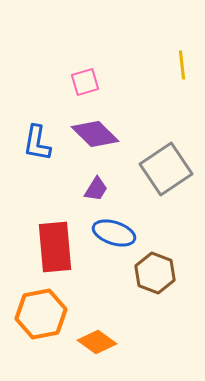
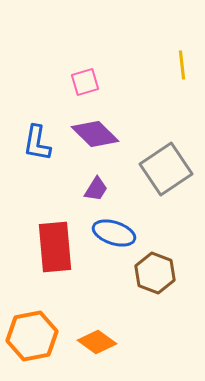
orange hexagon: moved 9 px left, 22 px down
